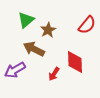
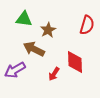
green triangle: moved 2 px left, 1 px up; rotated 48 degrees clockwise
red semicircle: rotated 24 degrees counterclockwise
